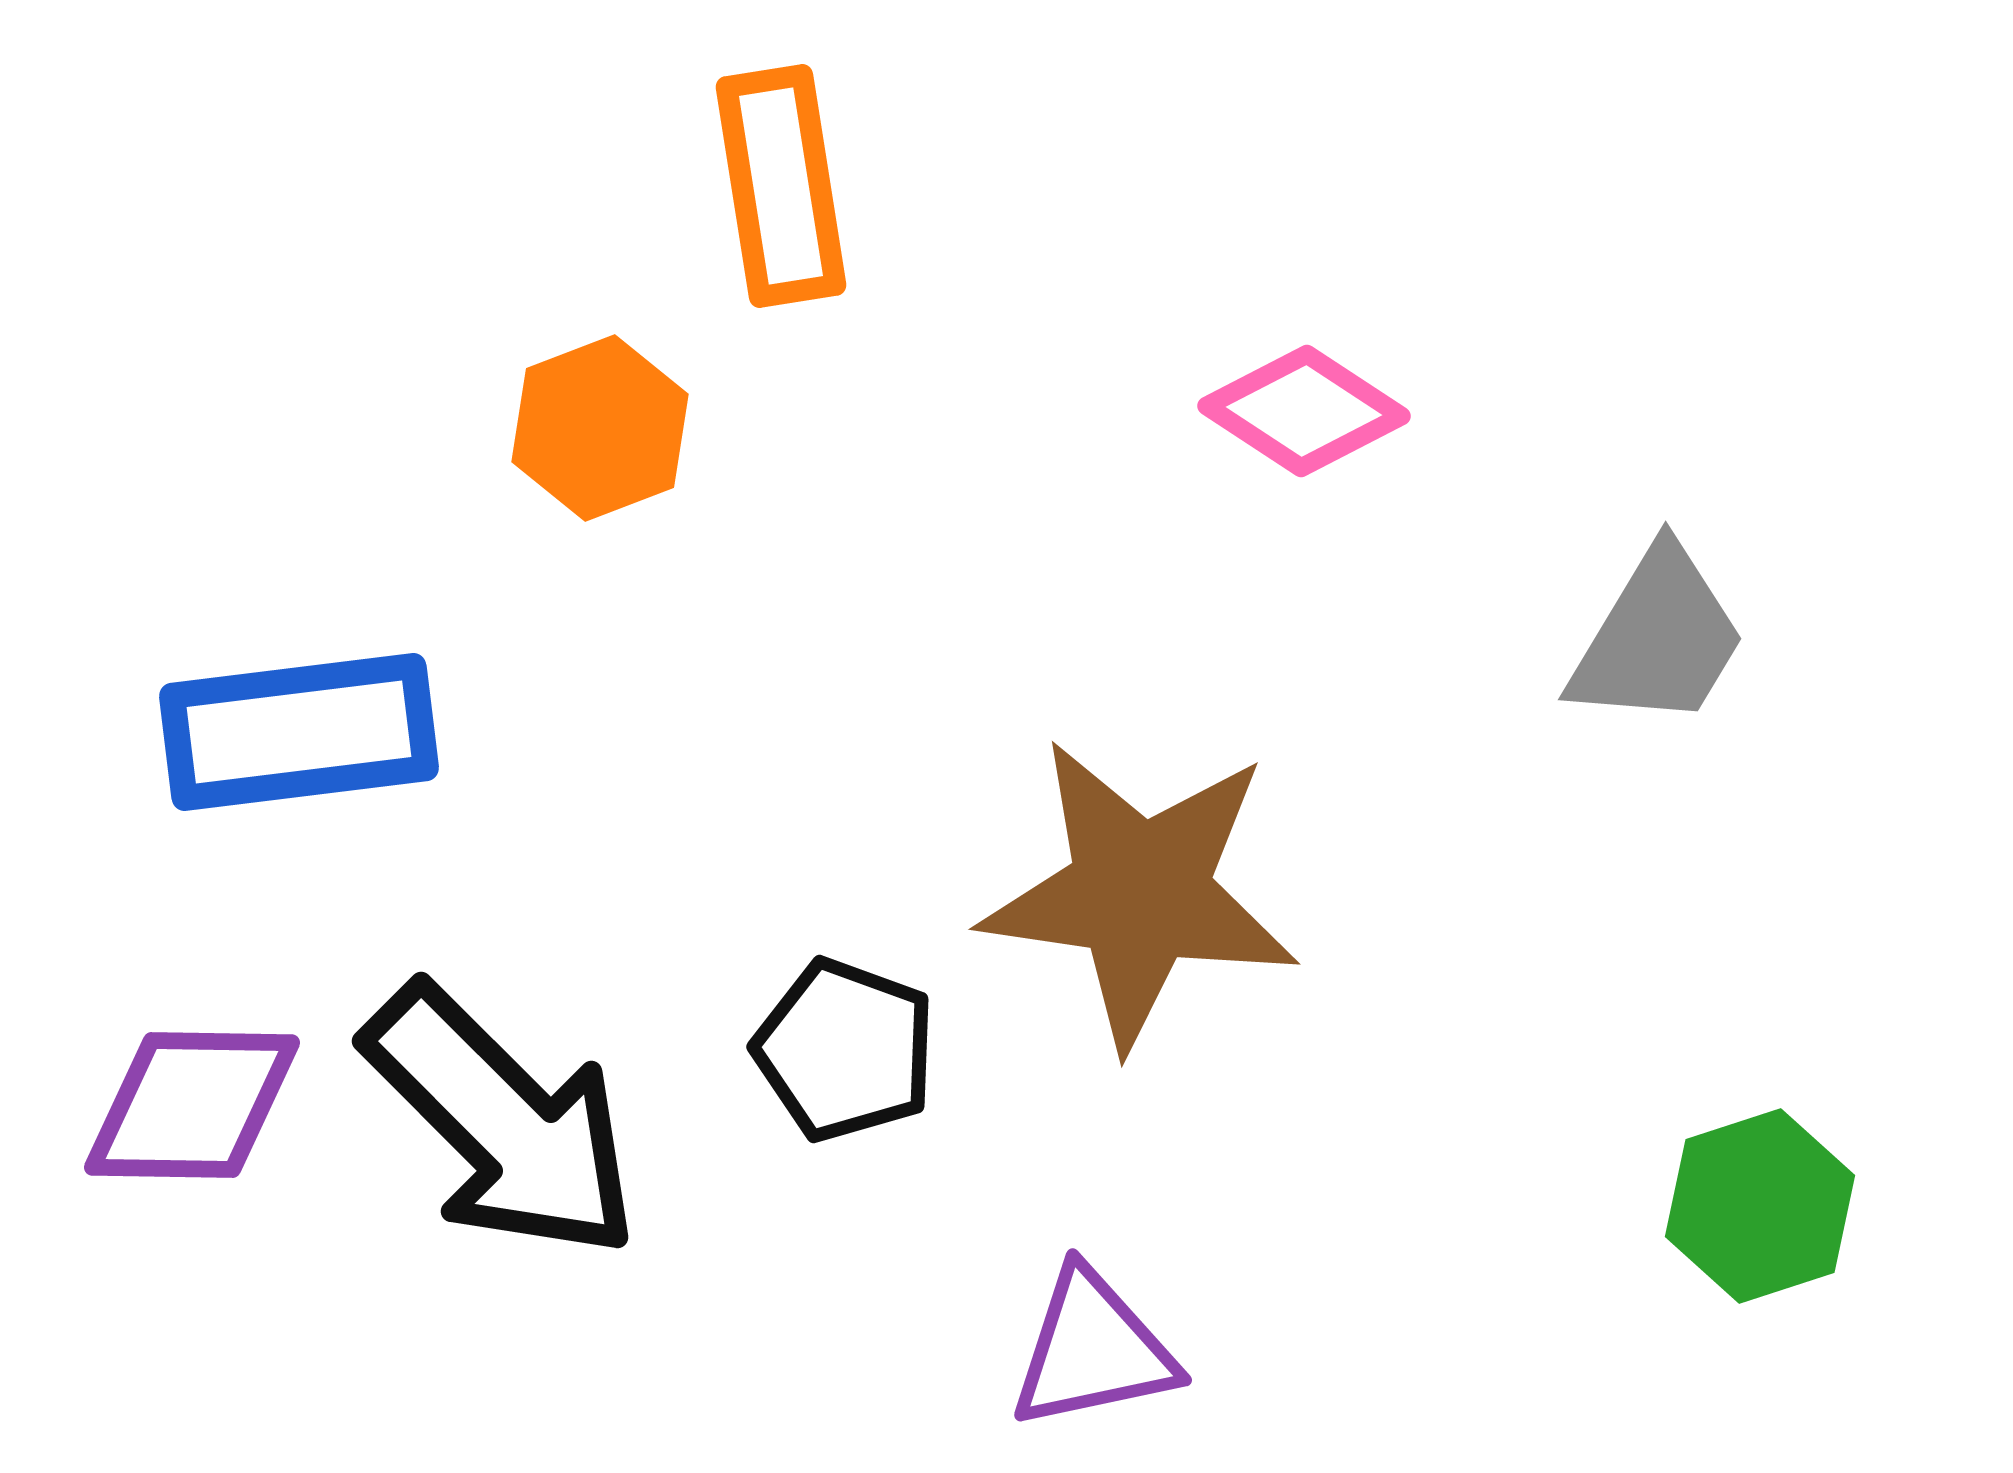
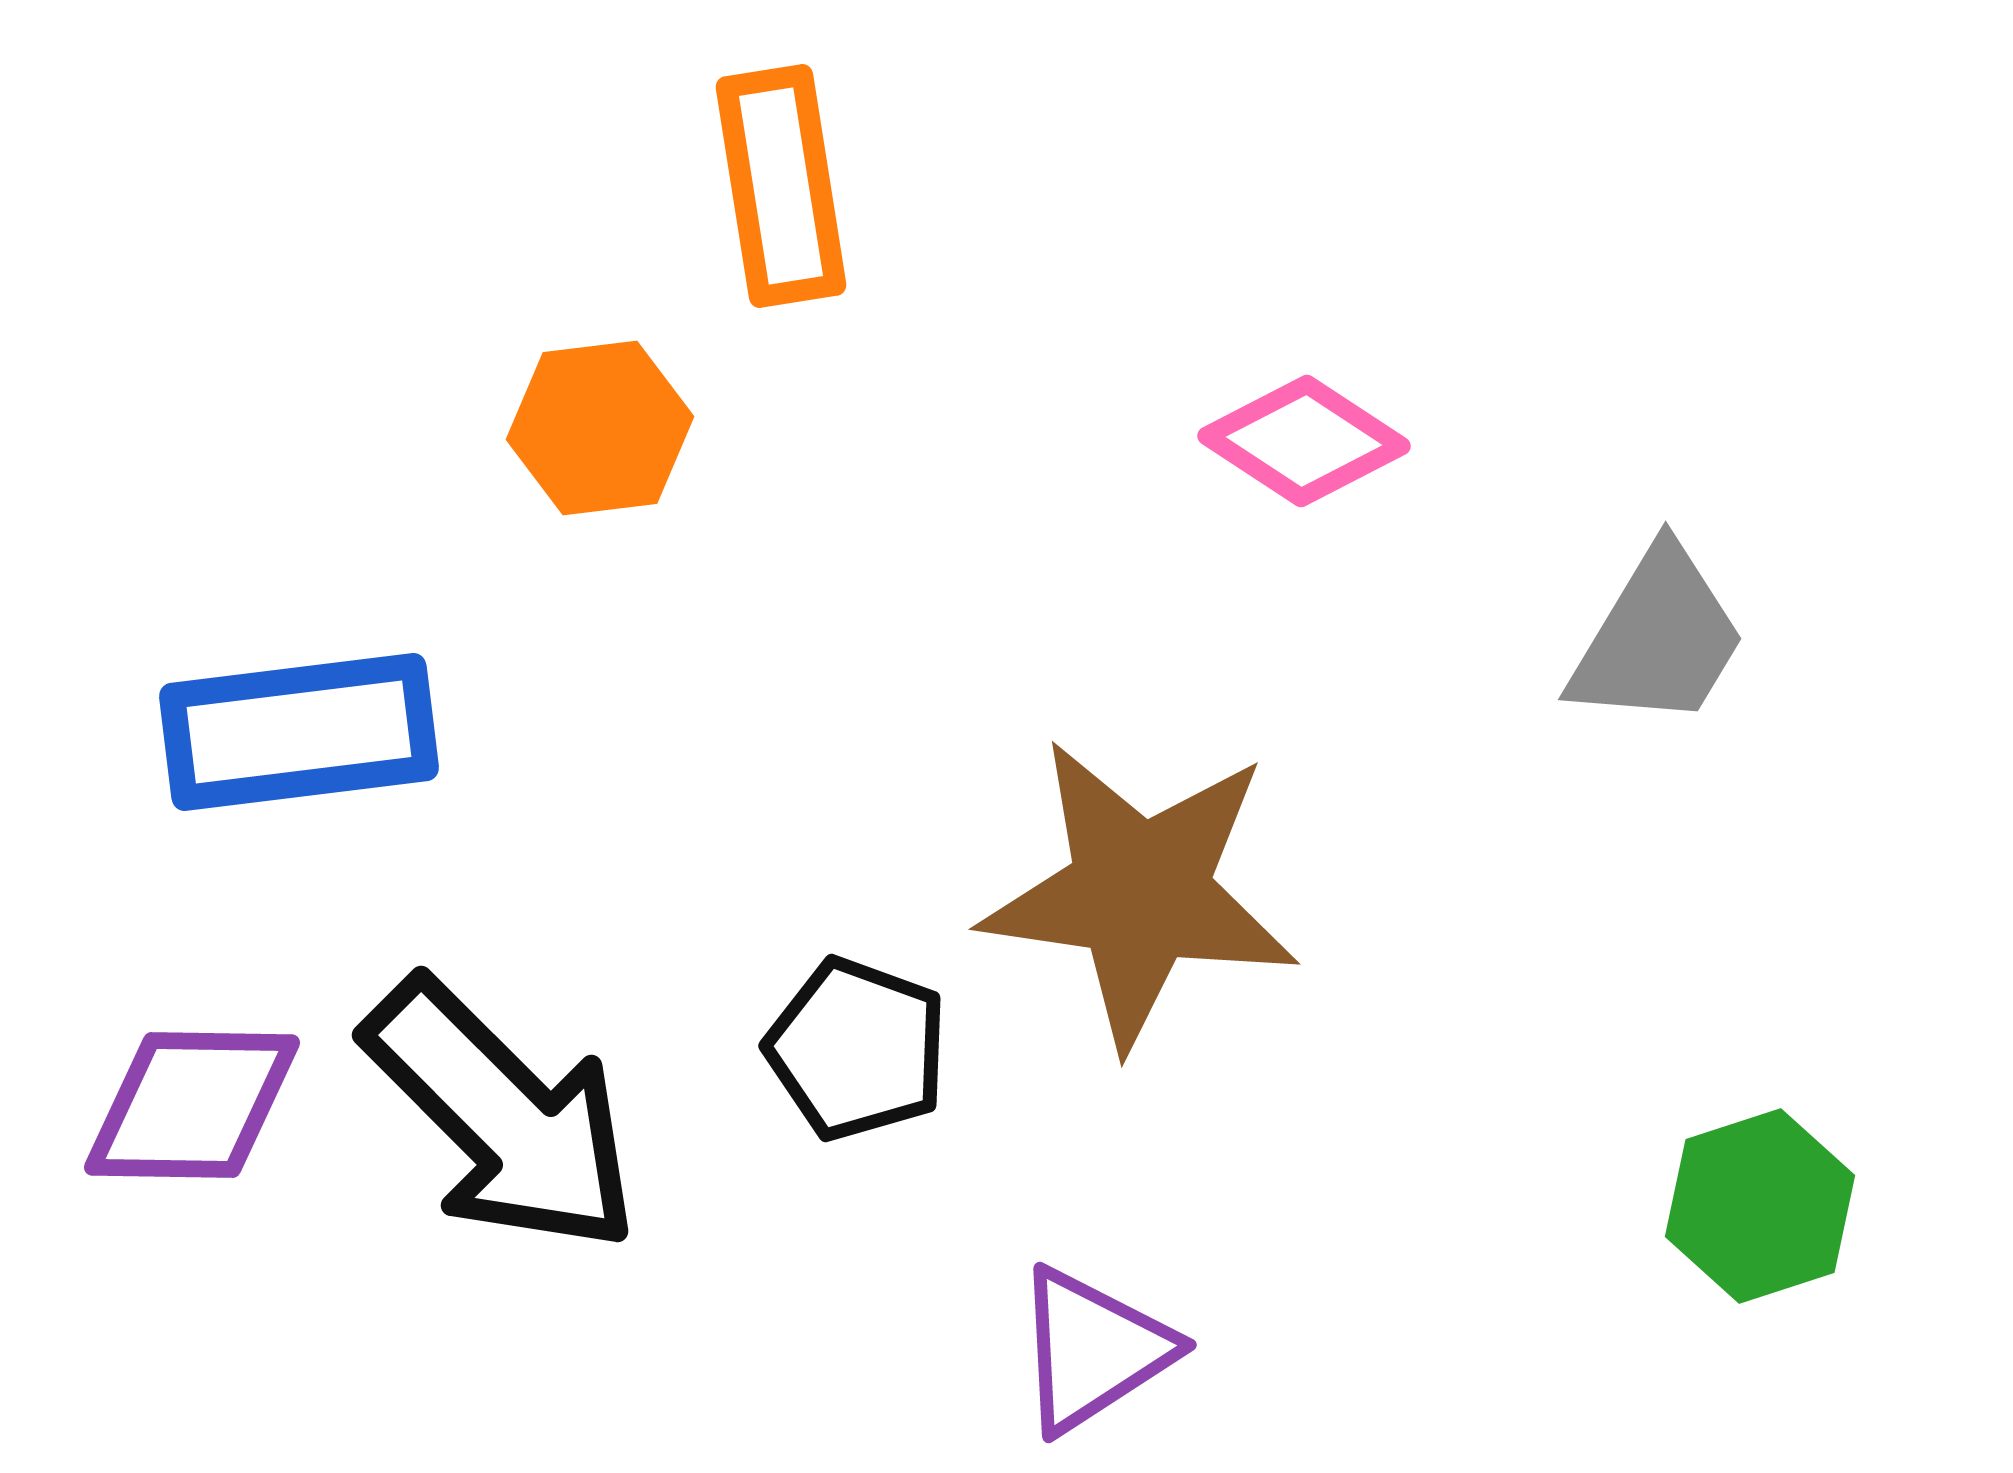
pink diamond: moved 30 px down
orange hexagon: rotated 14 degrees clockwise
black pentagon: moved 12 px right, 1 px up
black arrow: moved 6 px up
purple triangle: rotated 21 degrees counterclockwise
